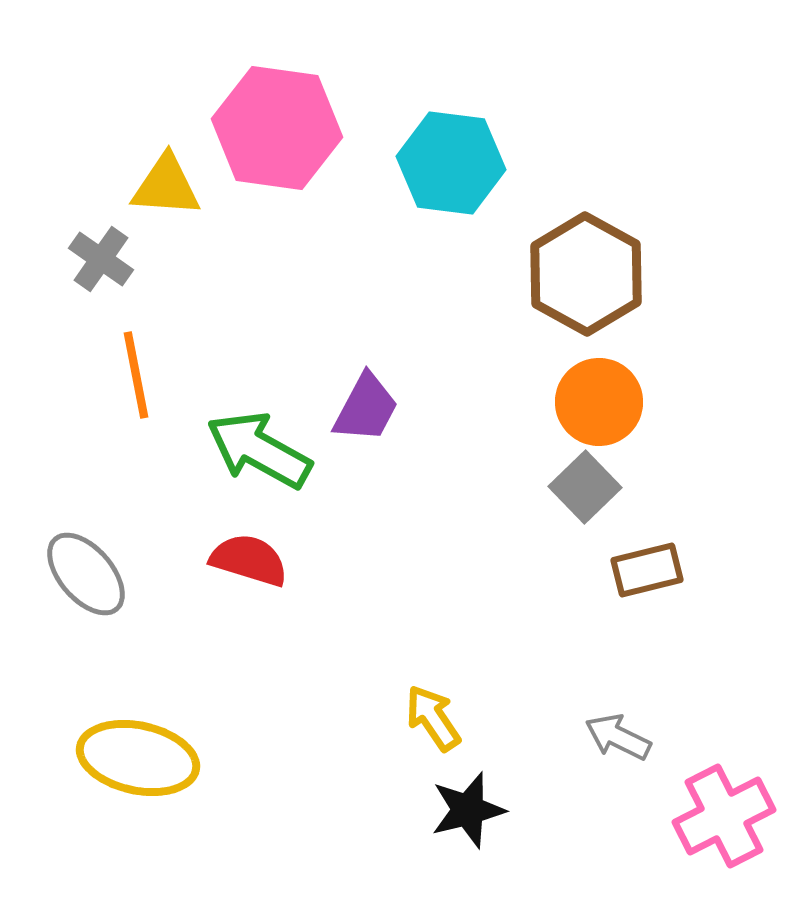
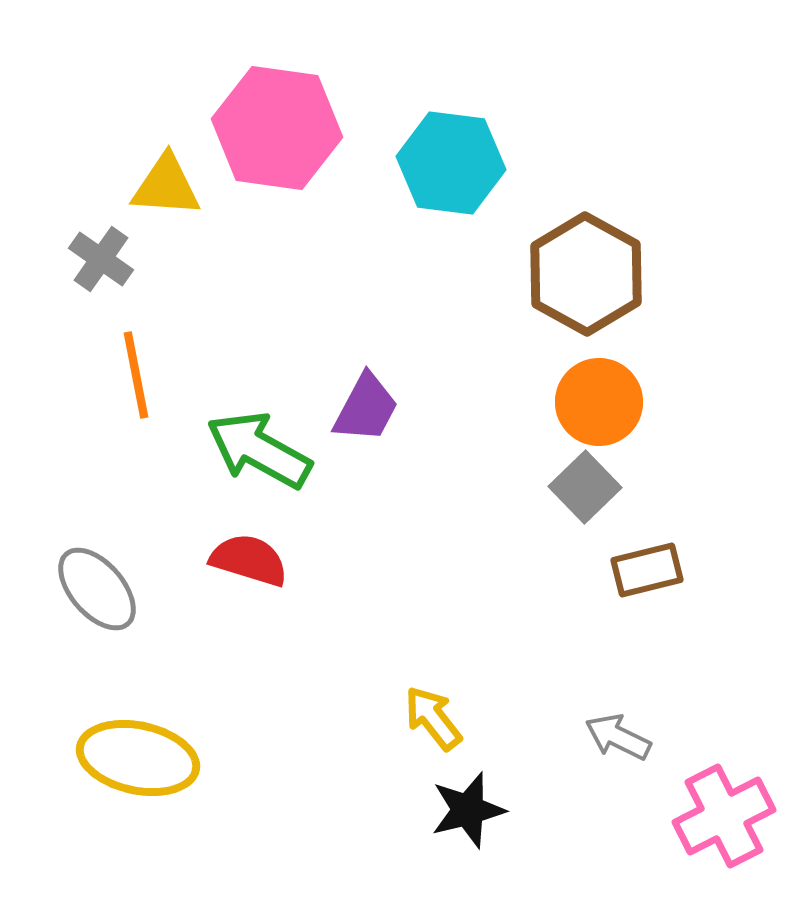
gray ellipse: moved 11 px right, 15 px down
yellow arrow: rotated 4 degrees counterclockwise
